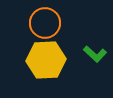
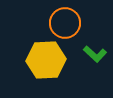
orange circle: moved 20 px right
